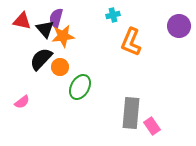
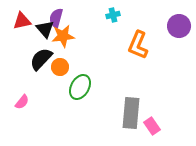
red triangle: rotated 24 degrees counterclockwise
orange L-shape: moved 7 px right, 3 px down
pink semicircle: rotated 14 degrees counterclockwise
